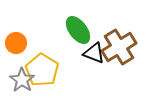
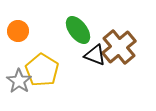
orange circle: moved 2 px right, 12 px up
brown cross: rotated 8 degrees counterclockwise
black triangle: moved 1 px right, 2 px down
gray star: moved 3 px left, 1 px down
